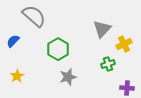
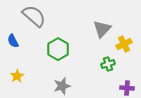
blue semicircle: rotated 72 degrees counterclockwise
gray star: moved 6 px left, 9 px down
